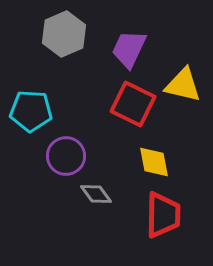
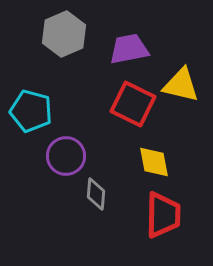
purple trapezoid: rotated 54 degrees clockwise
yellow triangle: moved 2 px left
cyan pentagon: rotated 12 degrees clockwise
gray diamond: rotated 40 degrees clockwise
